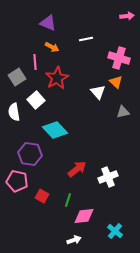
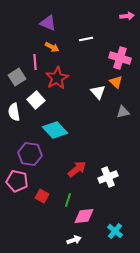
pink cross: moved 1 px right
